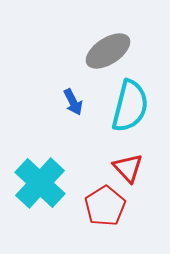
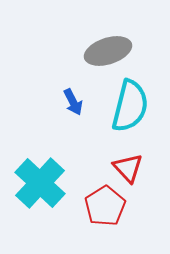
gray ellipse: rotated 15 degrees clockwise
